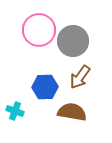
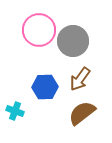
brown arrow: moved 2 px down
brown semicircle: moved 10 px right, 1 px down; rotated 48 degrees counterclockwise
